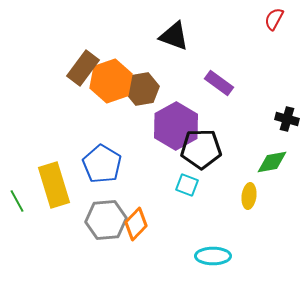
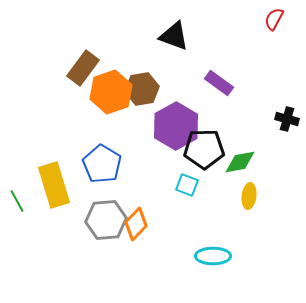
orange hexagon: moved 11 px down
black pentagon: moved 3 px right
green diamond: moved 32 px left
